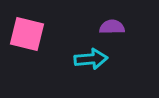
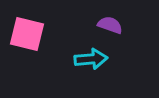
purple semicircle: moved 2 px left, 2 px up; rotated 20 degrees clockwise
